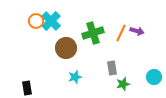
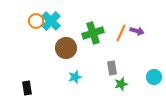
green star: moved 2 px left
